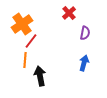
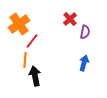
red cross: moved 1 px right, 6 px down
orange cross: moved 3 px left
purple semicircle: moved 1 px up
red line: moved 1 px right
black arrow: moved 5 px left
